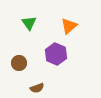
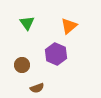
green triangle: moved 2 px left
brown circle: moved 3 px right, 2 px down
